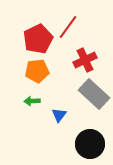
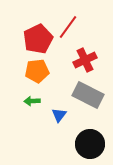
gray rectangle: moved 6 px left, 1 px down; rotated 16 degrees counterclockwise
